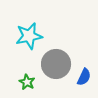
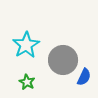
cyan star: moved 3 px left, 9 px down; rotated 20 degrees counterclockwise
gray circle: moved 7 px right, 4 px up
